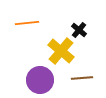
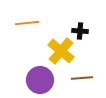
black cross: moved 1 px right, 1 px down; rotated 35 degrees counterclockwise
